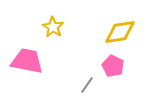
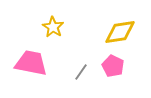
pink trapezoid: moved 4 px right, 2 px down
gray line: moved 6 px left, 13 px up
